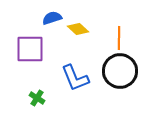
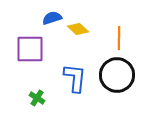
black circle: moved 3 px left, 4 px down
blue L-shape: rotated 152 degrees counterclockwise
